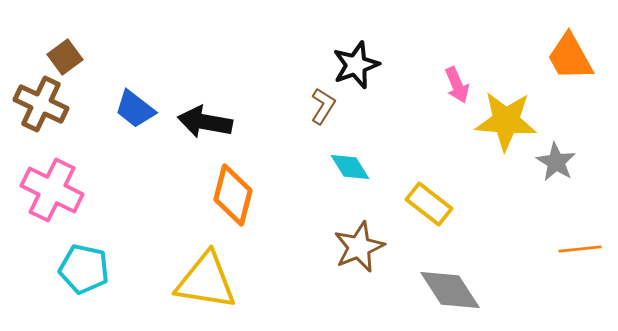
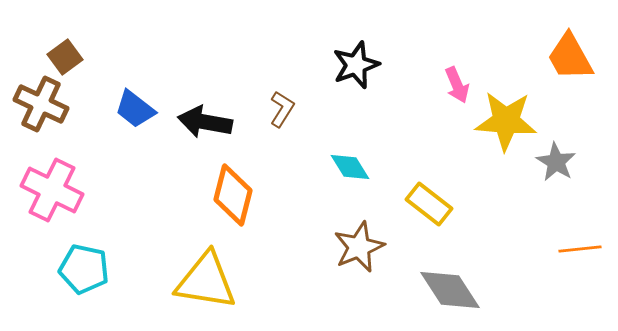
brown L-shape: moved 41 px left, 3 px down
